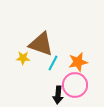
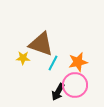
black arrow: moved 3 px up; rotated 24 degrees clockwise
